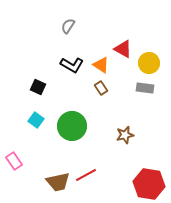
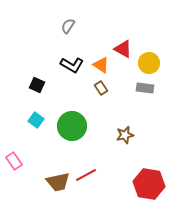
black square: moved 1 px left, 2 px up
